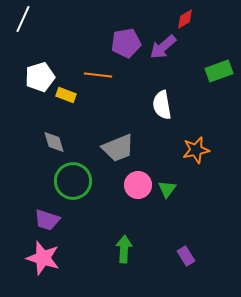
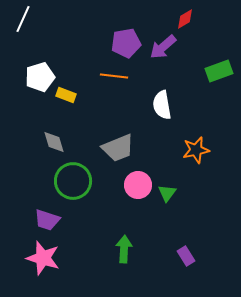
orange line: moved 16 px right, 1 px down
green triangle: moved 4 px down
